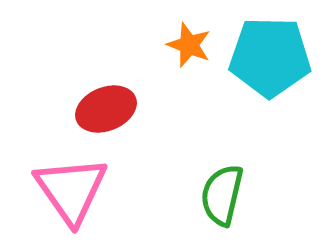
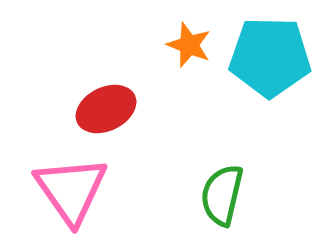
red ellipse: rotated 4 degrees counterclockwise
